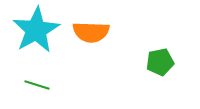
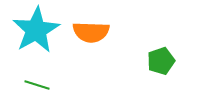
green pentagon: moved 1 px right, 1 px up; rotated 8 degrees counterclockwise
